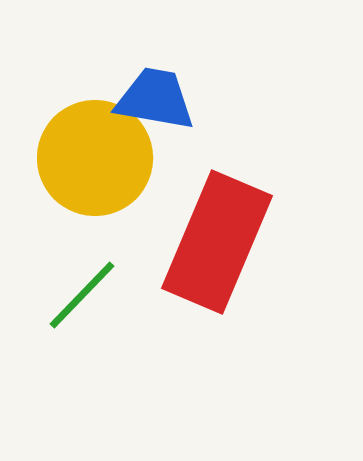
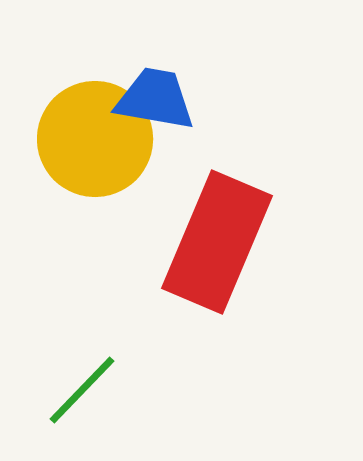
yellow circle: moved 19 px up
green line: moved 95 px down
